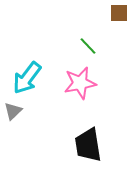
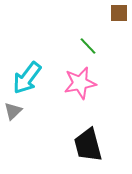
black trapezoid: rotated 6 degrees counterclockwise
